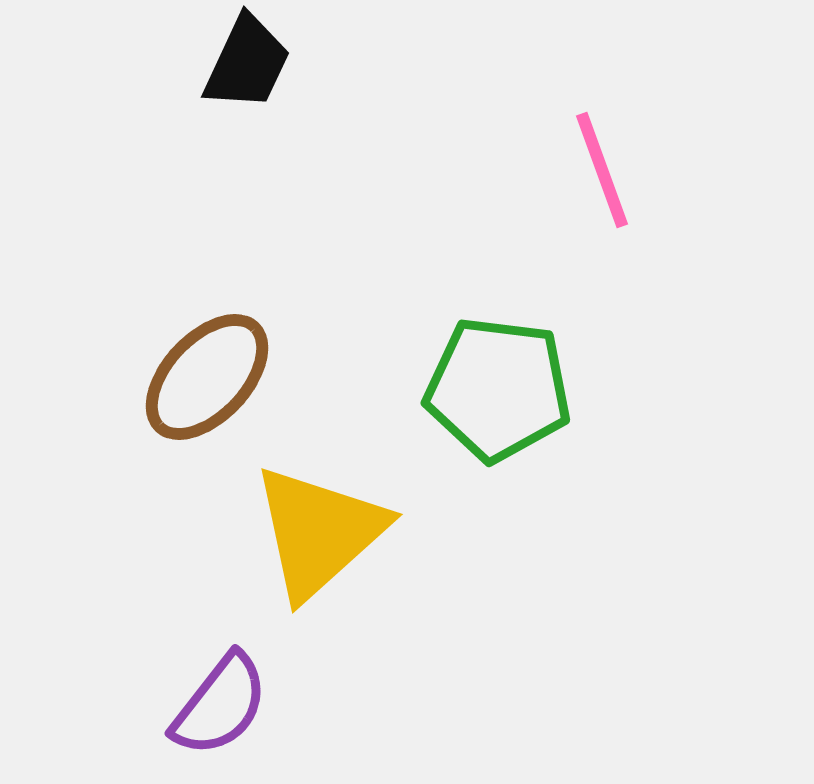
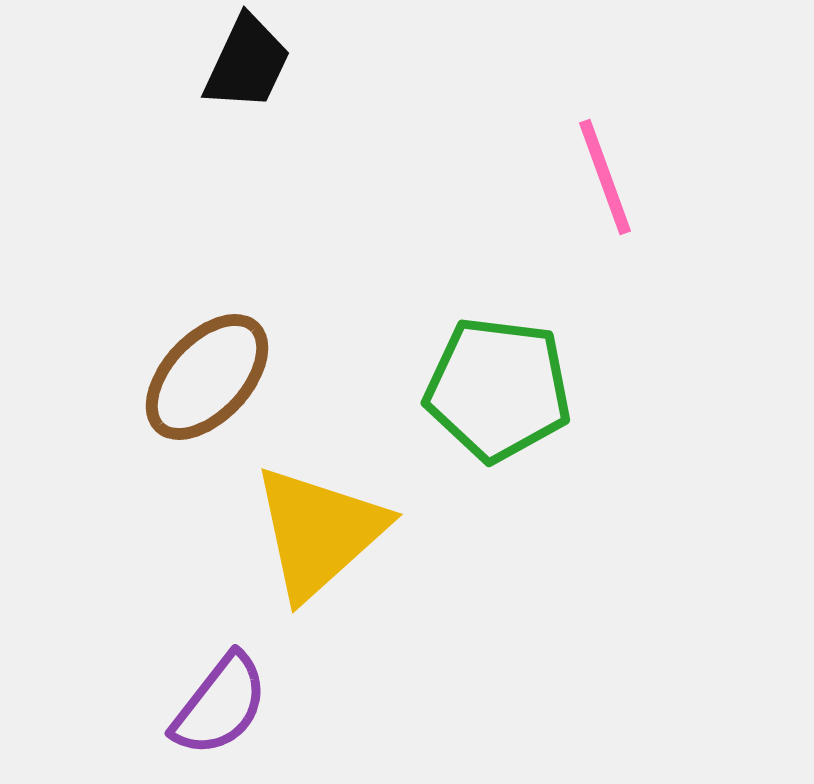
pink line: moved 3 px right, 7 px down
